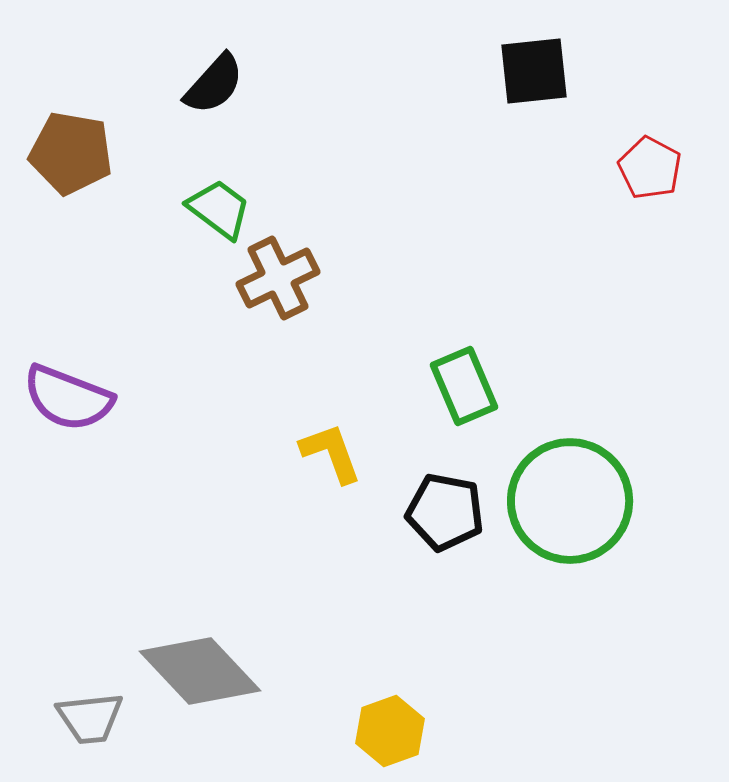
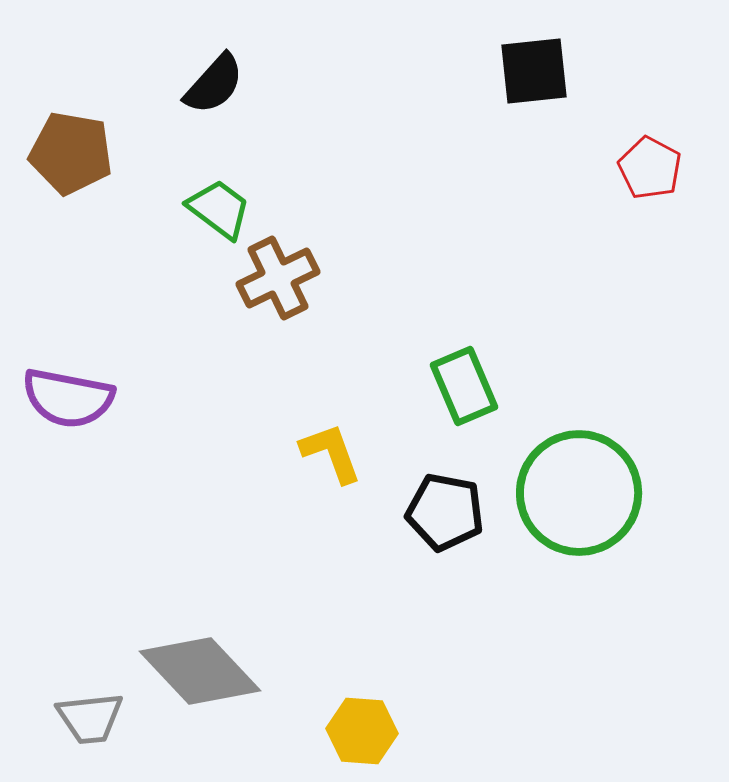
purple semicircle: rotated 10 degrees counterclockwise
green circle: moved 9 px right, 8 px up
yellow hexagon: moved 28 px left; rotated 24 degrees clockwise
